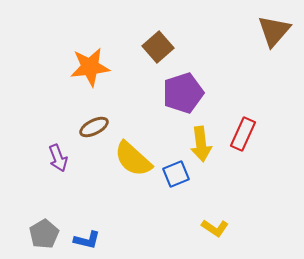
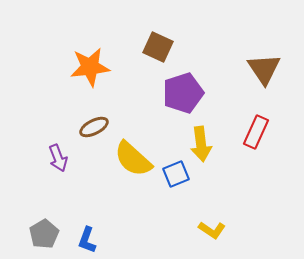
brown triangle: moved 10 px left, 38 px down; rotated 15 degrees counterclockwise
brown square: rotated 24 degrees counterclockwise
red rectangle: moved 13 px right, 2 px up
yellow L-shape: moved 3 px left, 2 px down
blue L-shape: rotated 96 degrees clockwise
